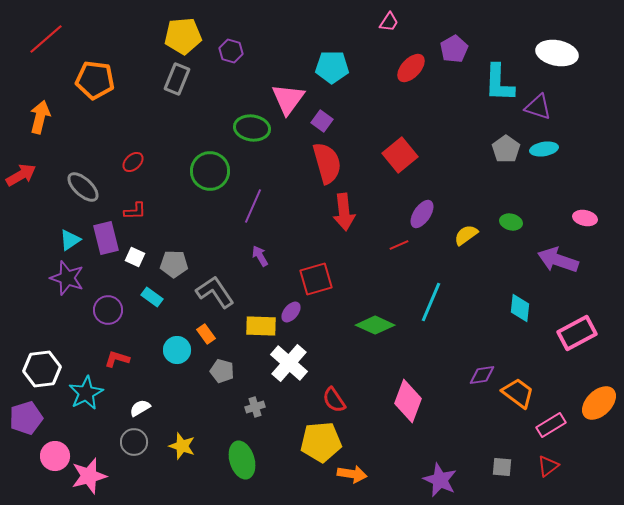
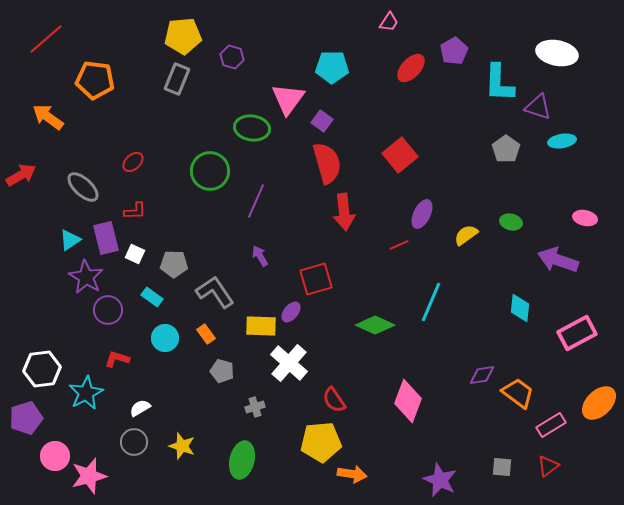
purple pentagon at (454, 49): moved 2 px down
purple hexagon at (231, 51): moved 1 px right, 6 px down
orange arrow at (40, 117): moved 8 px right; rotated 68 degrees counterclockwise
cyan ellipse at (544, 149): moved 18 px right, 8 px up
purple line at (253, 206): moved 3 px right, 5 px up
purple ellipse at (422, 214): rotated 8 degrees counterclockwise
white square at (135, 257): moved 3 px up
purple star at (67, 278): moved 19 px right, 1 px up; rotated 12 degrees clockwise
cyan circle at (177, 350): moved 12 px left, 12 px up
green ellipse at (242, 460): rotated 30 degrees clockwise
